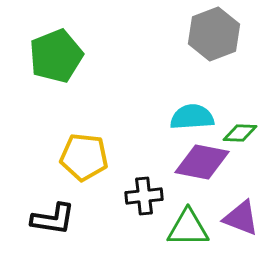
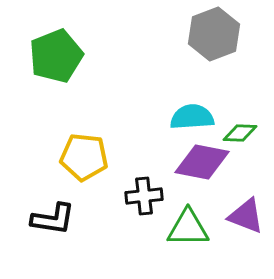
purple triangle: moved 5 px right, 2 px up
